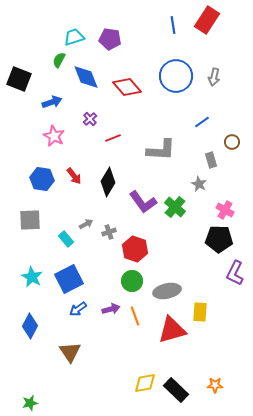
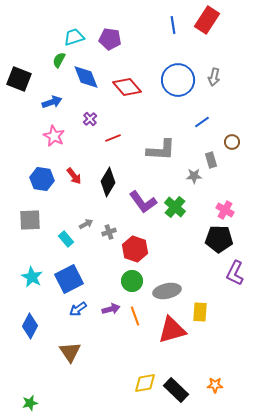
blue circle at (176, 76): moved 2 px right, 4 px down
gray star at (199, 184): moved 5 px left, 8 px up; rotated 28 degrees counterclockwise
